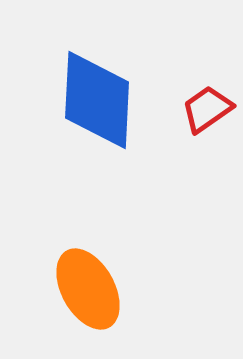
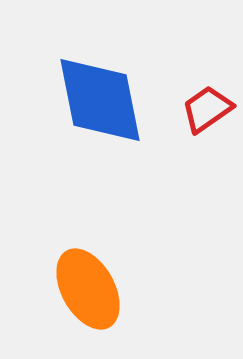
blue diamond: moved 3 px right; rotated 14 degrees counterclockwise
